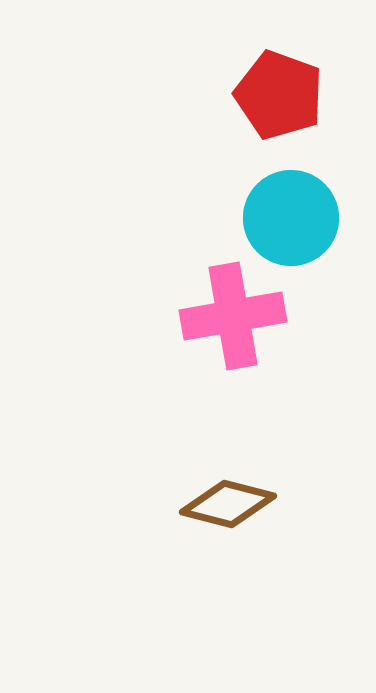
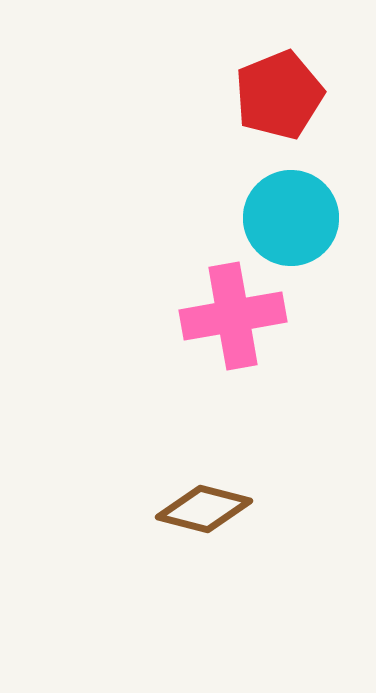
red pentagon: rotated 30 degrees clockwise
brown diamond: moved 24 px left, 5 px down
